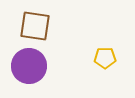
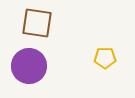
brown square: moved 2 px right, 3 px up
